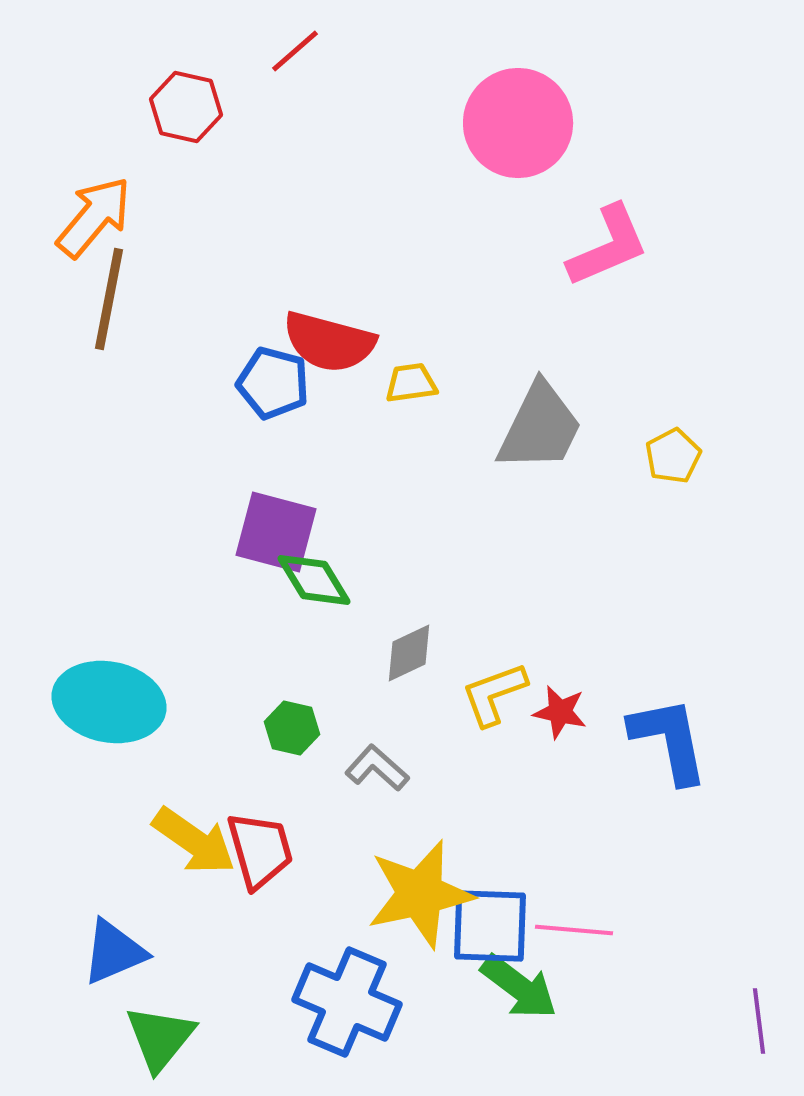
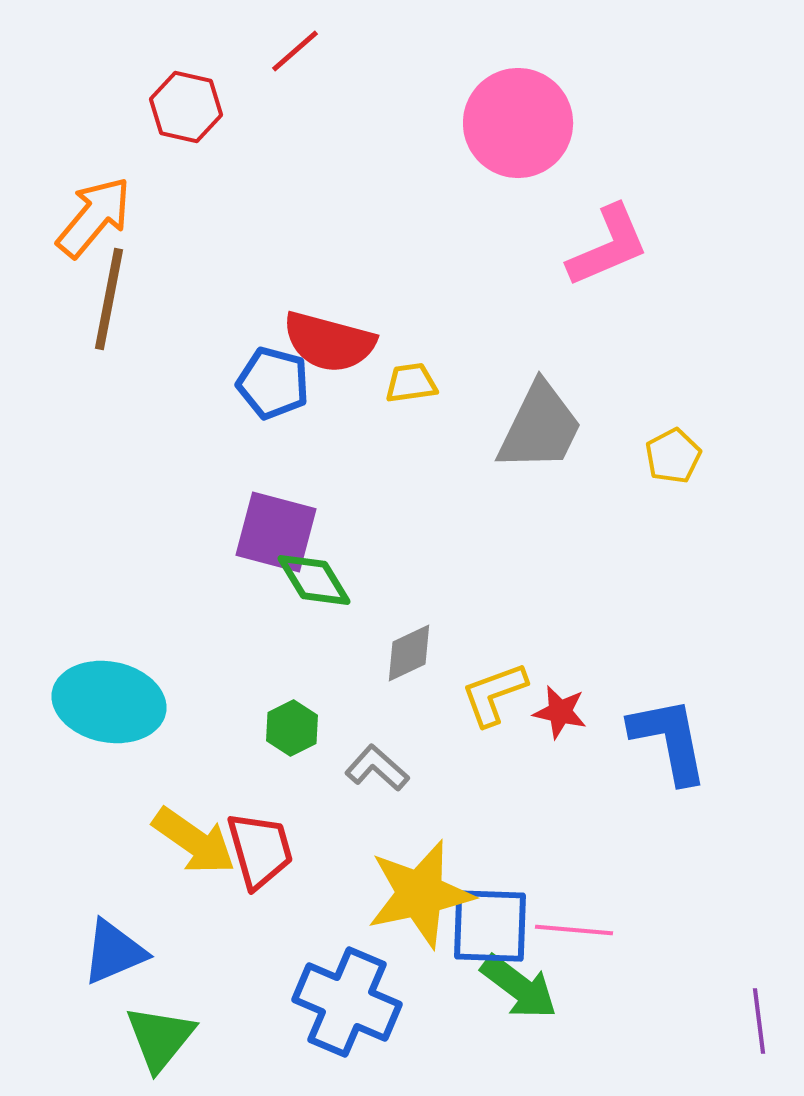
green hexagon: rotated 20 degrees clockwise
